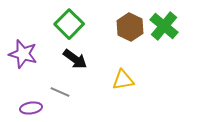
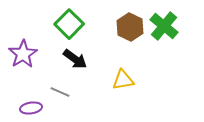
purple star: rotated 24 degrees clockwise
